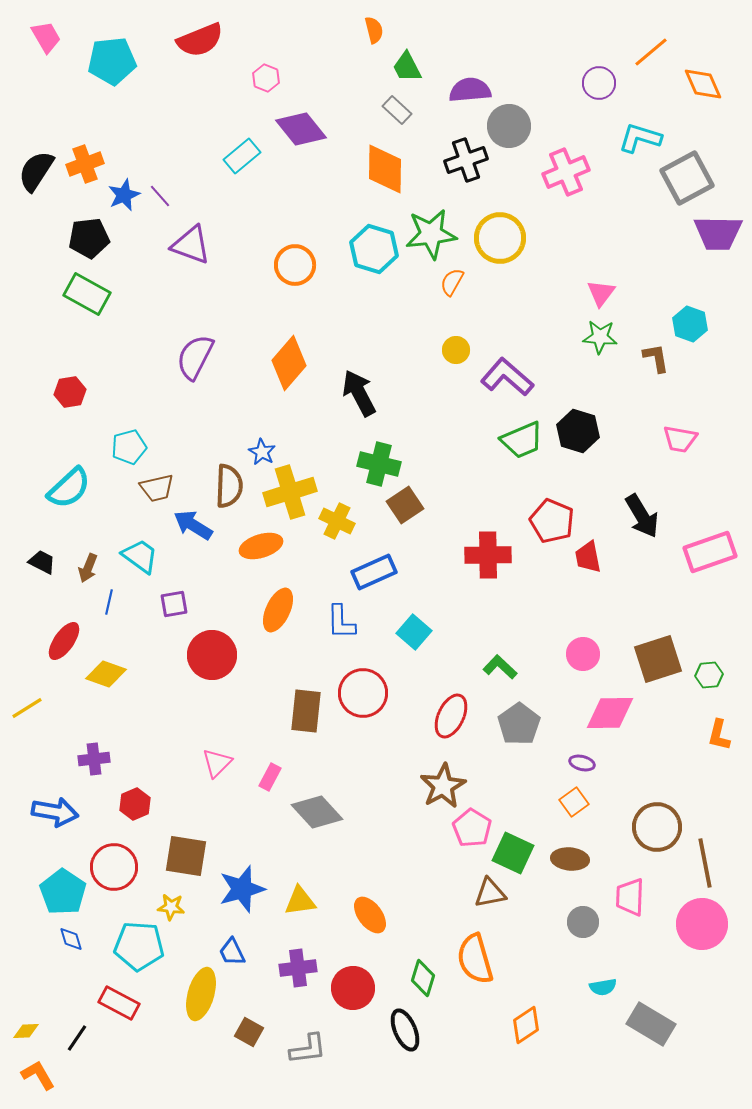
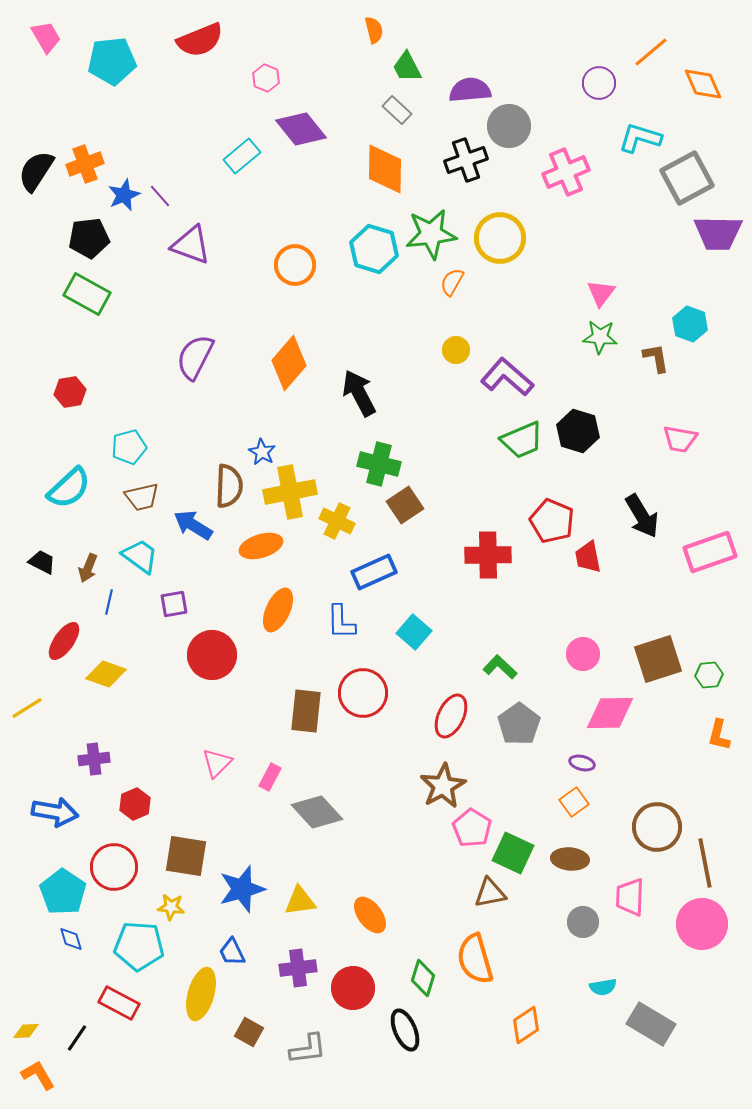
brown trapezoid at (157, 488): moved 15 px left, 9 px down
yellow cross at (290, 492): rotated 6 degrees clockwise
